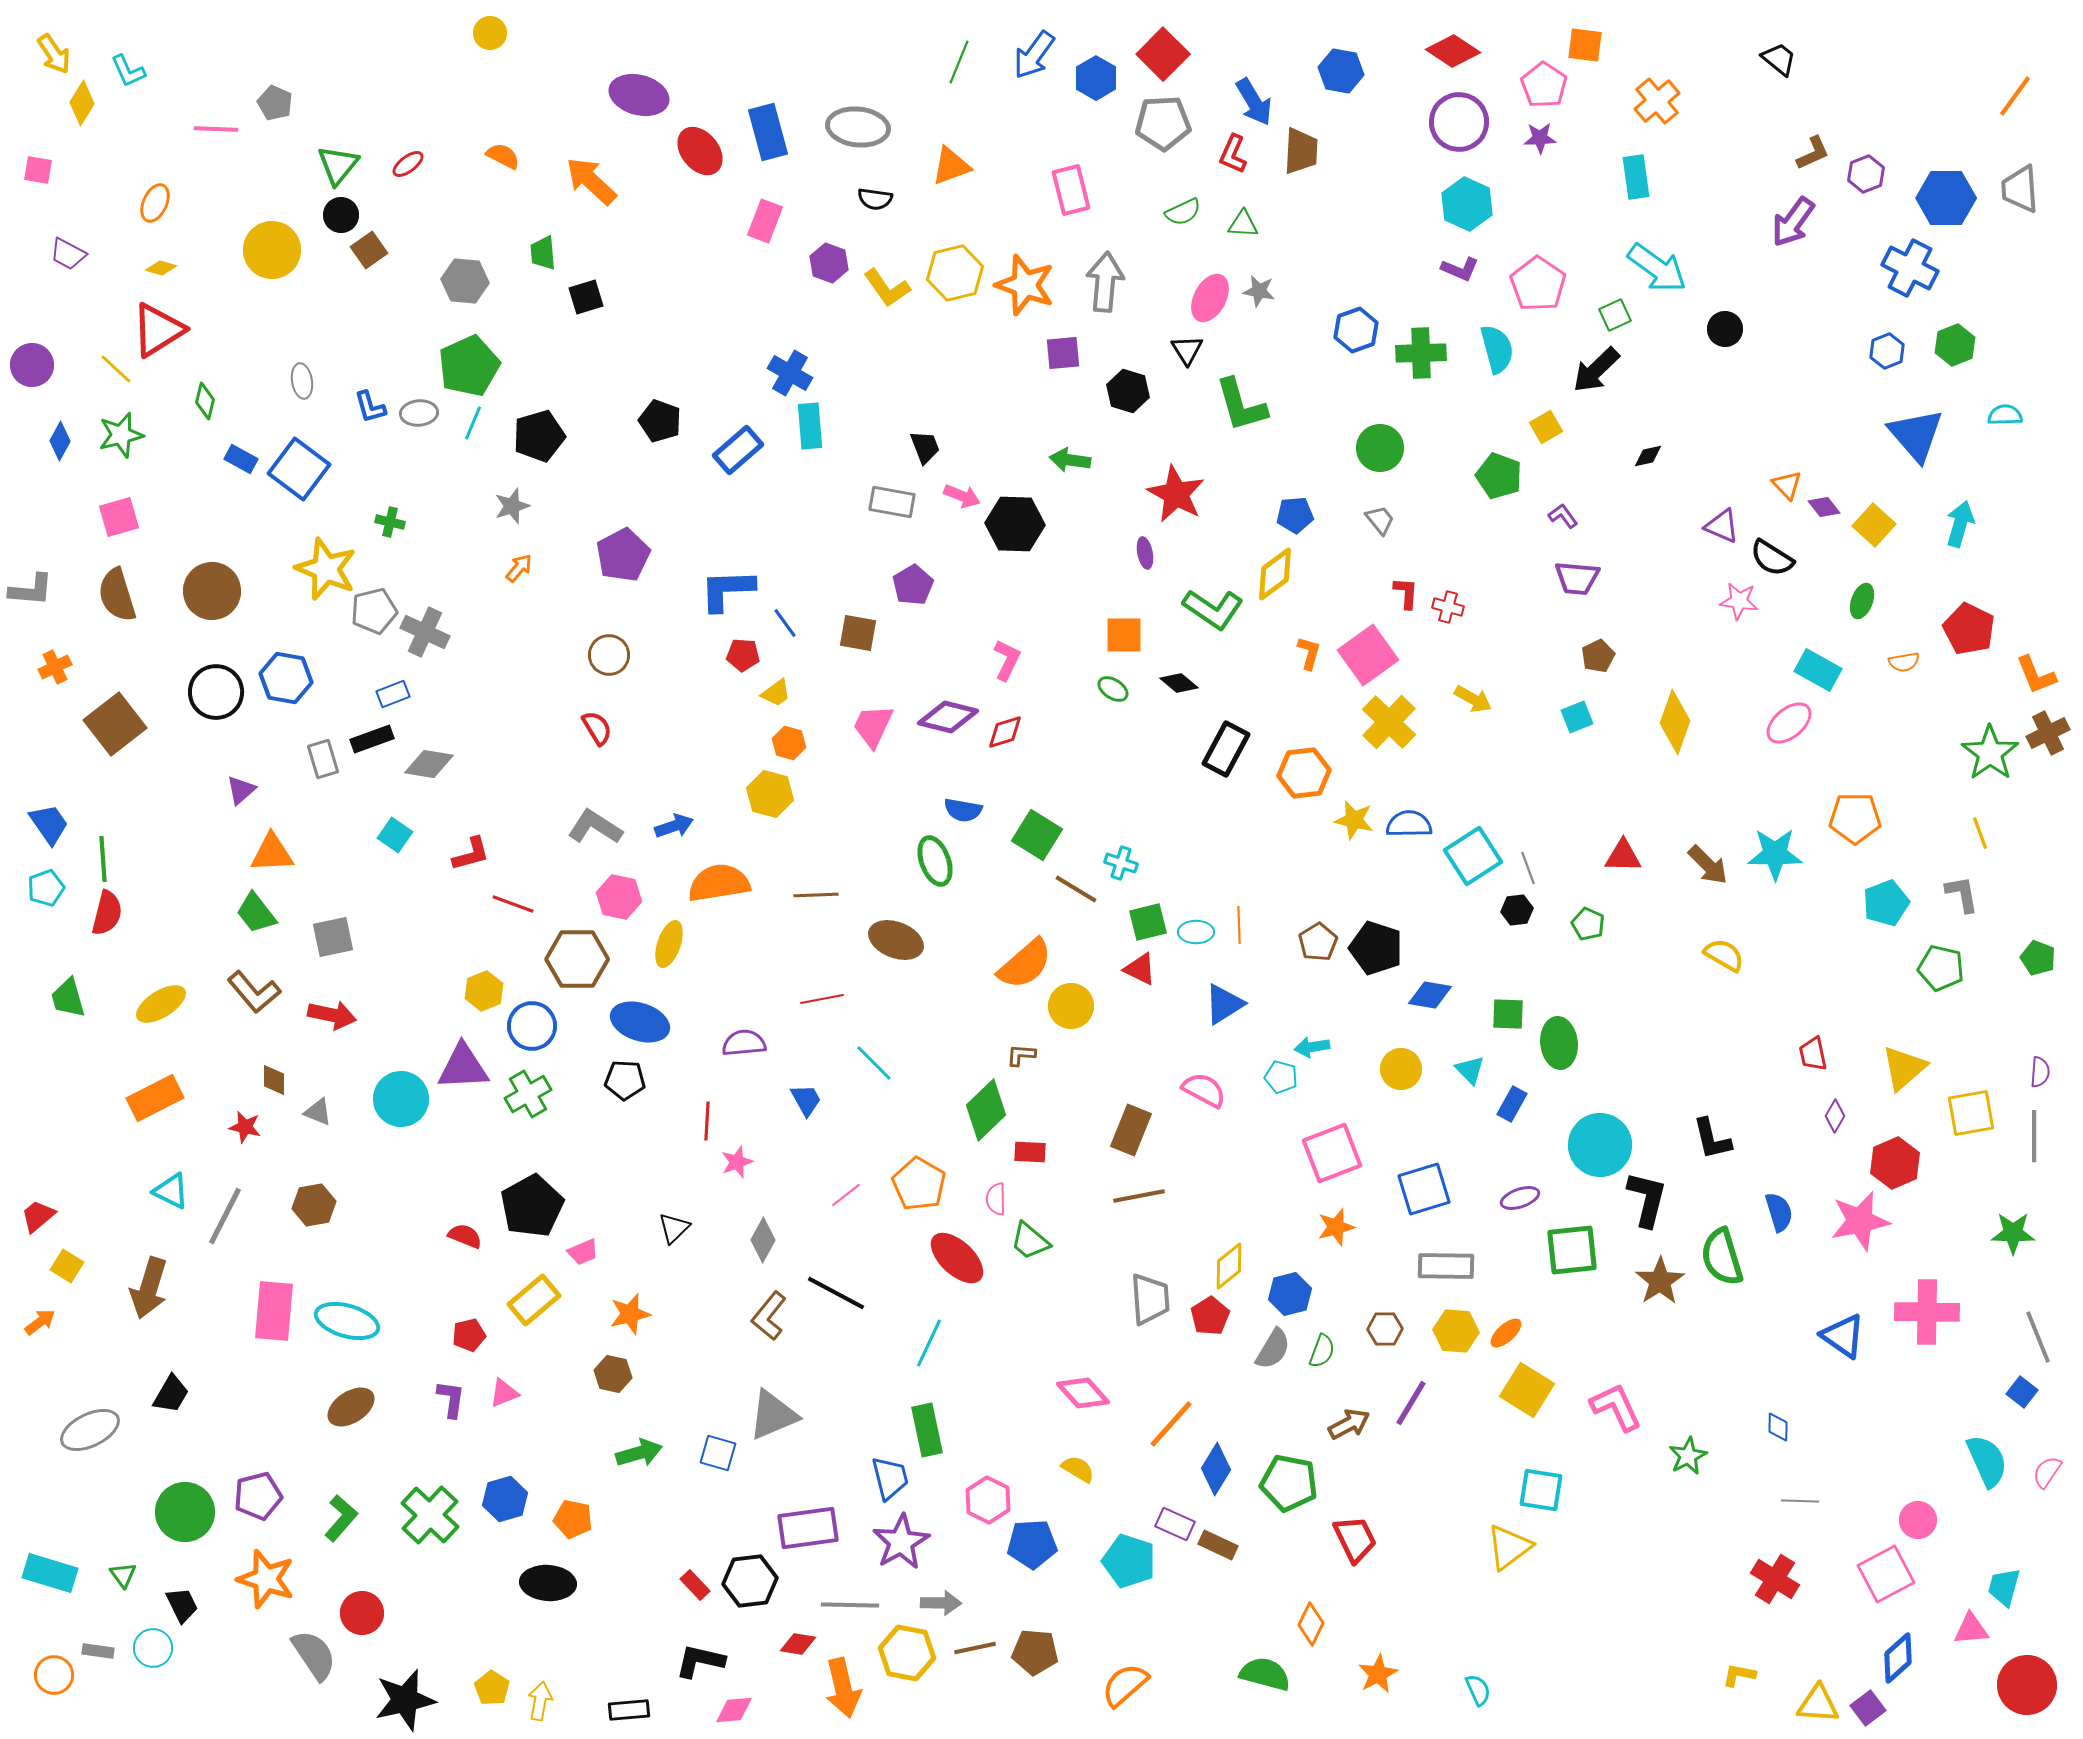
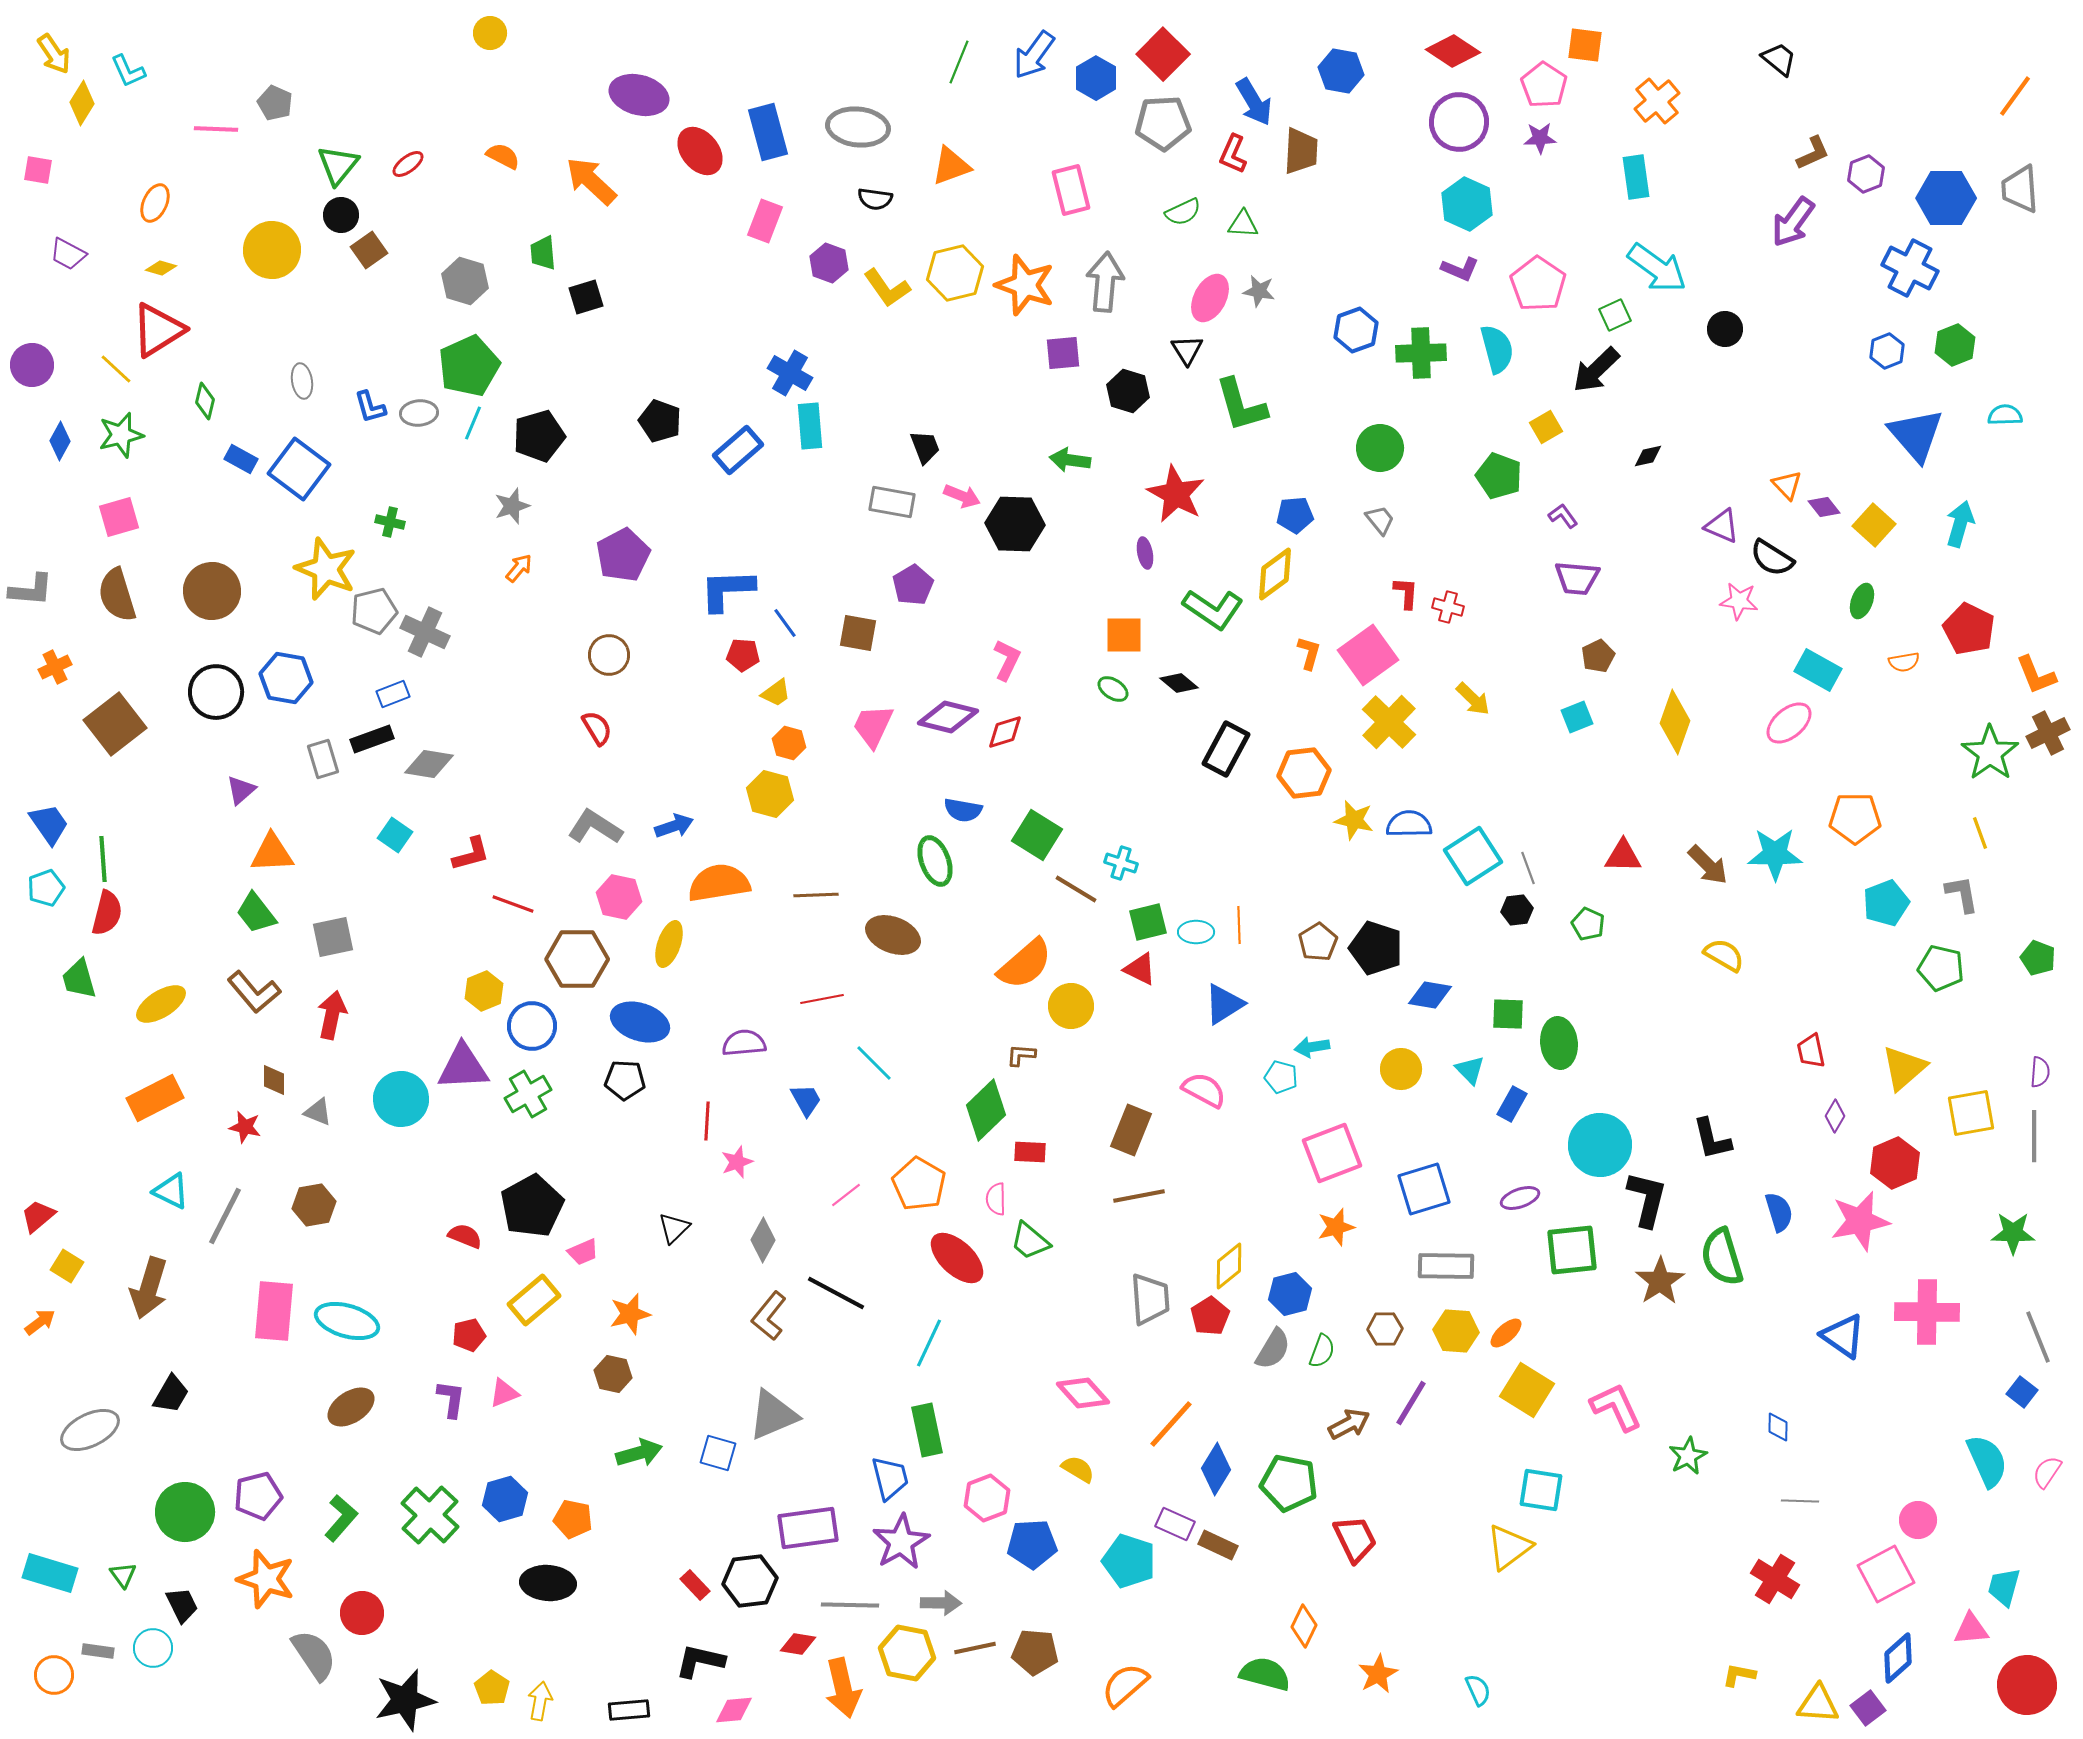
gray hexagon at (465, 281): rotated 12 degrees clockwise
yellow arrow at (1473, 699): rotated 15 degrees clockwise
brown ellipse at (896, 940): moved 3 px left, 5 px up
green trapezoid at (68, 998): moved 11 px right, 19 px up
red arrow at (332, 1015): rotated 90 degrees counterclockwise
red trapezoid at (1813, 1054): moved 2 px left, 3 px up
pink hexagon at (988, 1500): moved 1 px left, 2 px up; rotated 12 degrees clockwise
orange diamond at (1311, 1624): moved 7 px left, 2 px down
